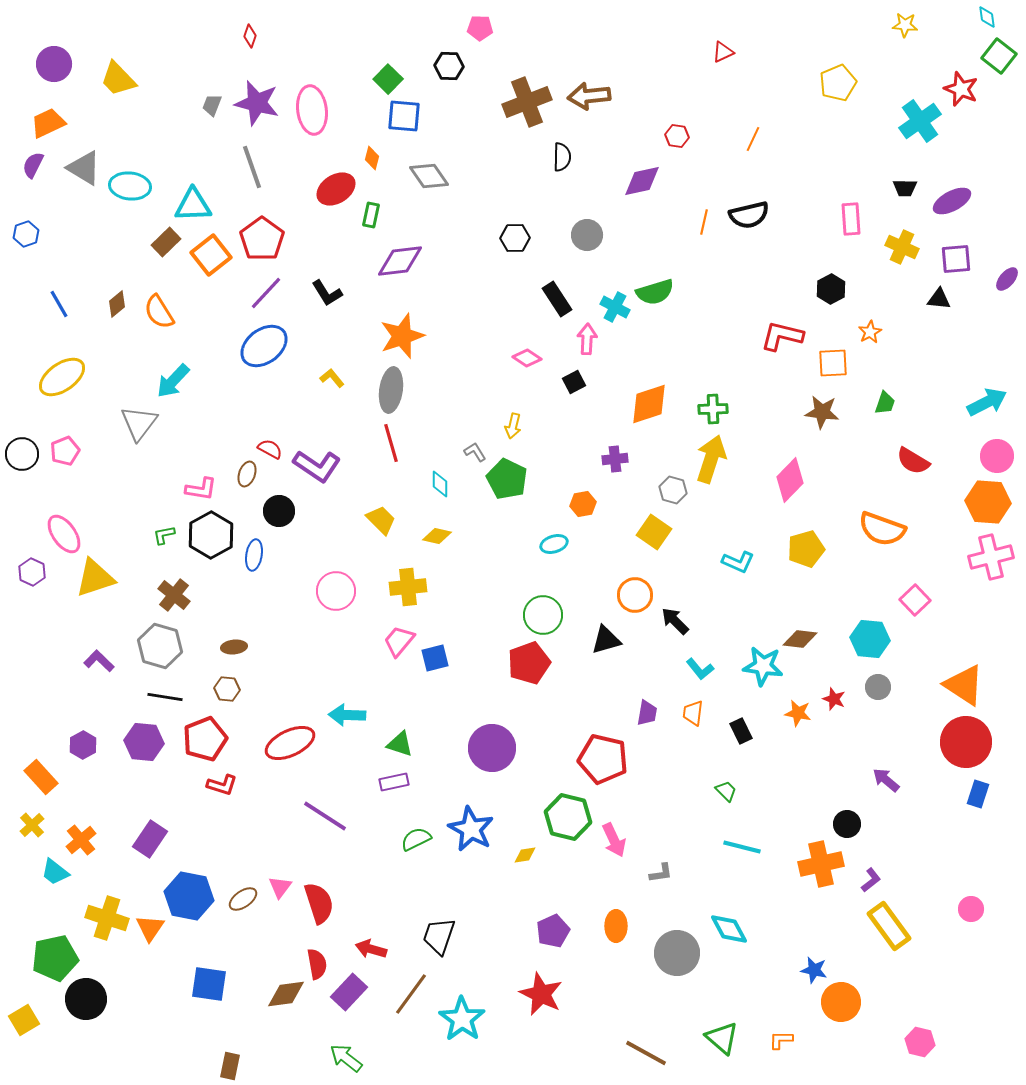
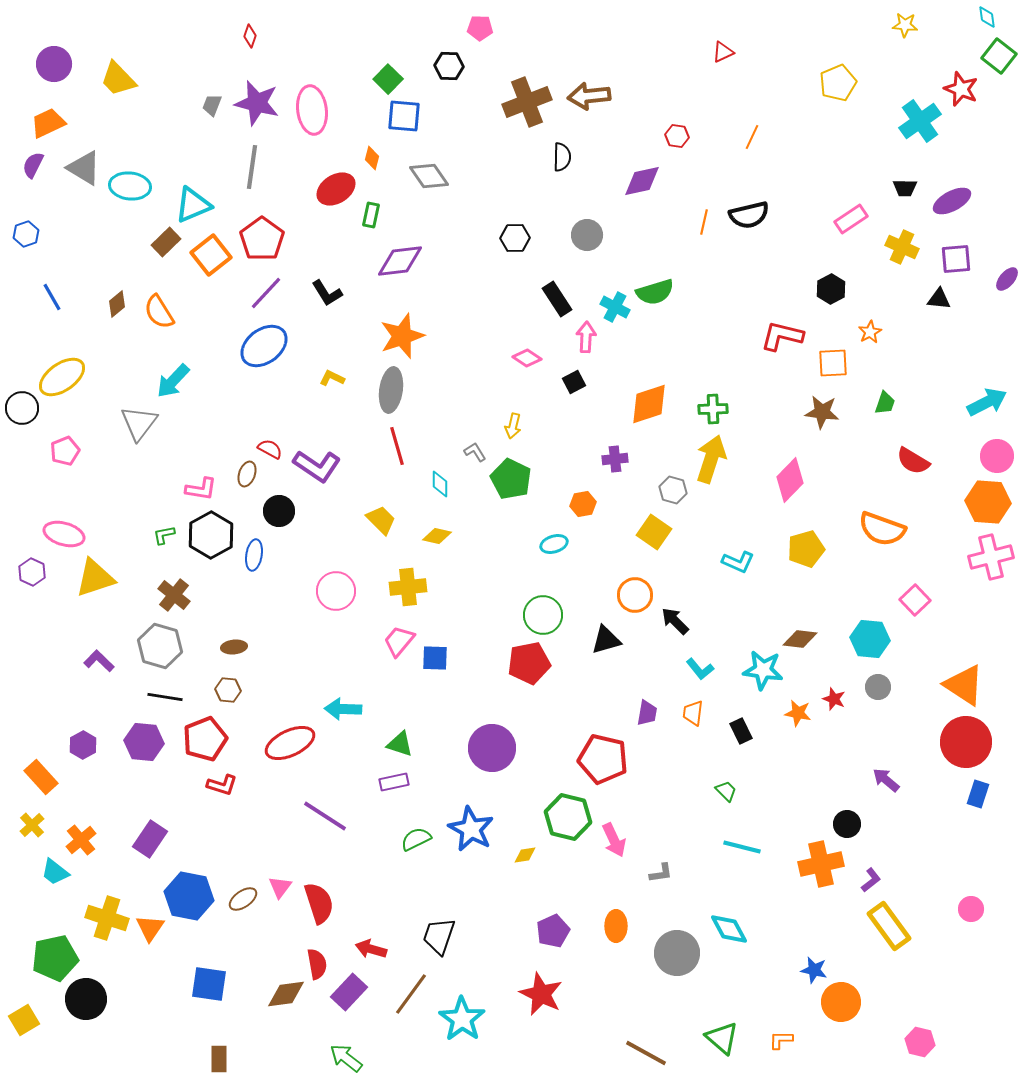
orange line at (753, 139): moved 1 px left, 2 px up
gray line at (252, 167): rotated 27 degrees clockwise
cyan triangle at (193, 205): rotated 21 degrees counterclockwise
pink rectangle at (851, 219): rotated 60 degrees clockwise
blue line at (59, 304): moved 7 px left, 7 px up
pink arrow at (587, 339): moved 1 px left, 2 px up
yellow L-shape at (332, 378): rotated 25 degrees counterclockwise
red line at (391, 443): moved 6 px right, 3 px down
black circle at (22, 454): moved 46 px up
green pentagon at (507, 479): moved 4 px right
pink ellipse at (64, 534): rotated 39 degrees counterclockwise
blue square at (435, 658): rotated 16 degrees clockwise
red pentagon at (529, 663): rotated 9 degrees clockwise
cyan star at (763, 666): moved 4 px down
brown hexagon at (227, 689): moved 1 px right, 1 px down
cyan arrow at (347, 715): moved 4 px left, 6 px up
brown rectangle at (230, 1066): moved 11 px left, 7 px up; rotated 12 degrees counterclockwise
